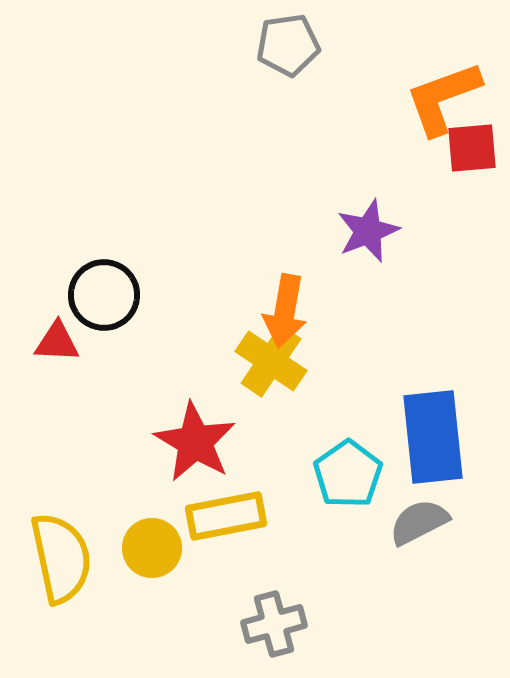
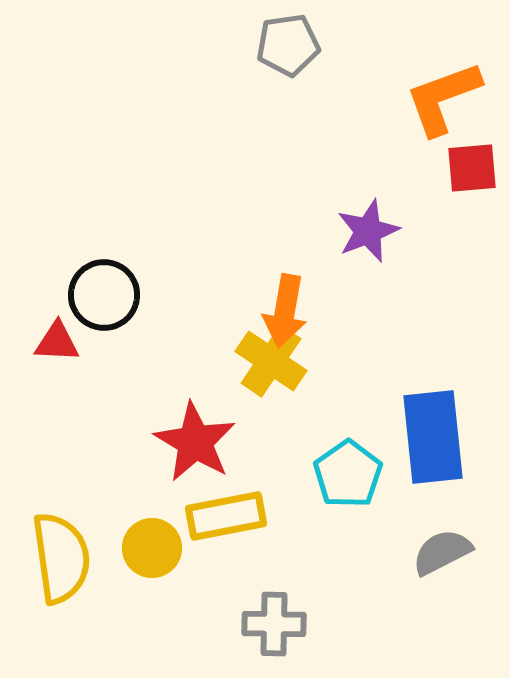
red square: moved 20 px down
gray semicircle: moved 23 px right, 30 px down
yellow semicircle: rotated 4 degrees clockwise
gray cross: rotated 16 degrees clockwise
